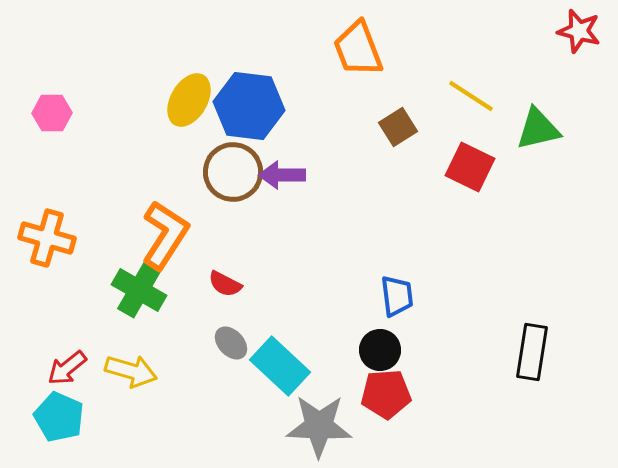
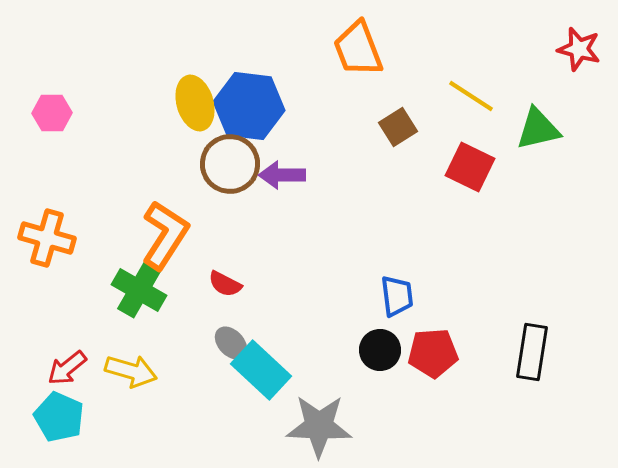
red star: moved 18 px down
yellow ellipse: moved 6 px right, 3 px down; rotated 46 degrees counterclockwise
brown circle: moved 3 px left, 8 px up
cyan rectangle: moved 19 px left, 4 px down
red pentagon: moved 47 px right, 41 px up
